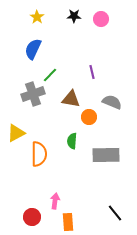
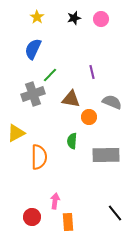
black star: moved 2 px down; rotated 16 degrees counterclockwise
orange semicircle: moved 3 px down
